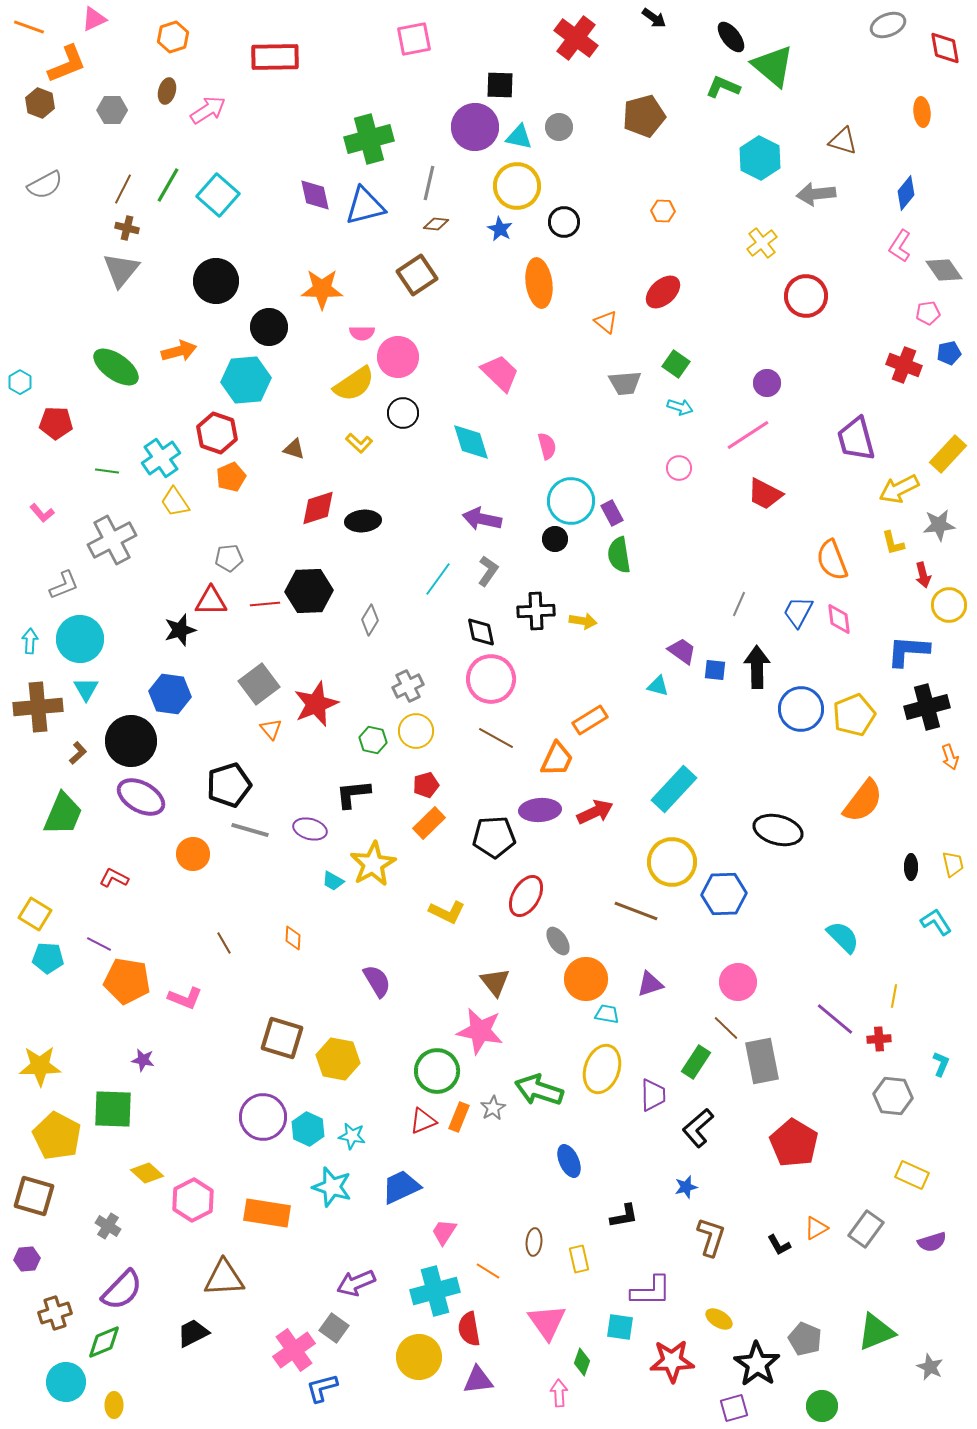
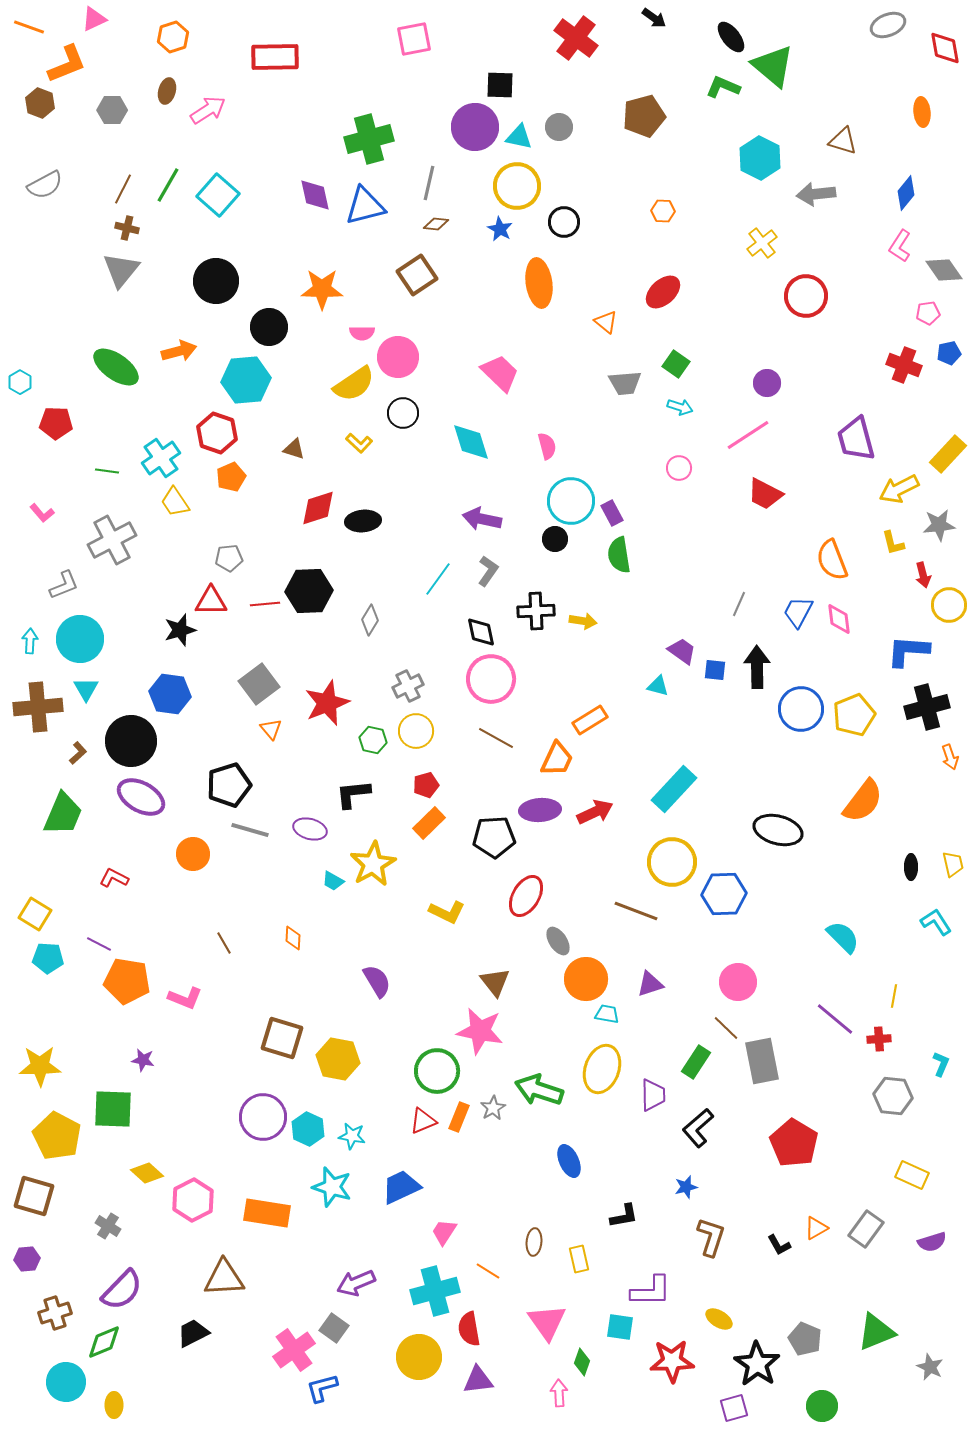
red star at (316, 704): moved 11 px right, 1 px up
